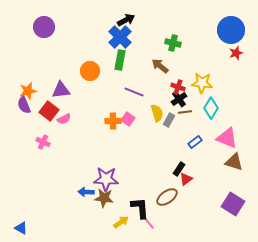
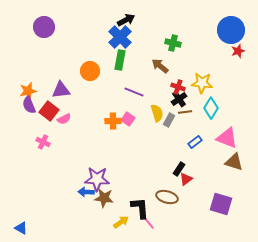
red star: moved 2 px right, 2 px up
purple semicircle: moved 5 px right
purple star: moved 9 px left
brown ellipse: rotated 50 degrees clockwise
purple square: moved 12 px left; rotated 15 degrees counterclockwise
